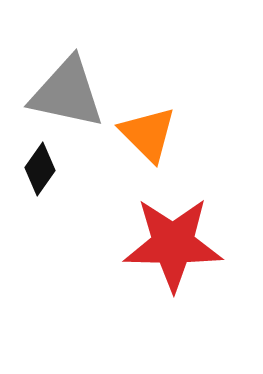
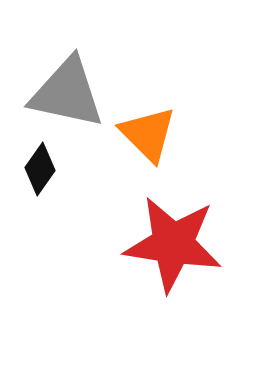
red star: rotated 8 degrees clockwise
